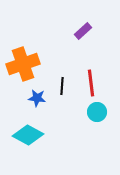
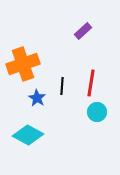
red line: rotated 16 degrees clockwise
blue star: rotated 24 degrees clockwise
